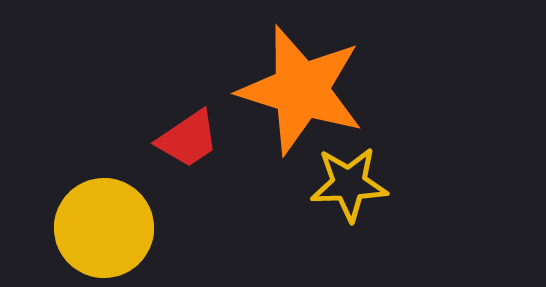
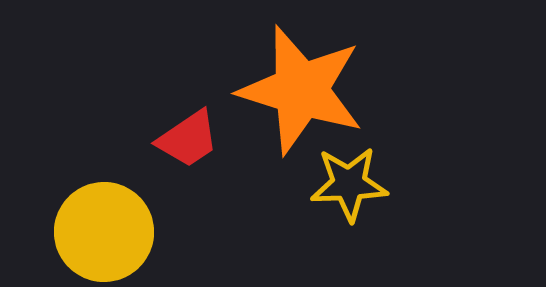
yellow circle: moved 4 px down
